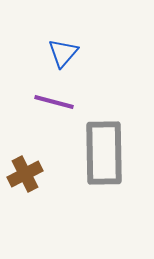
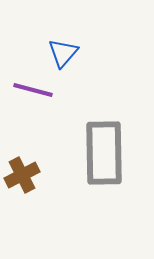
purple line: moved 21 px left, 12 px up
brown cross: moved 3 px left, 1 px down
